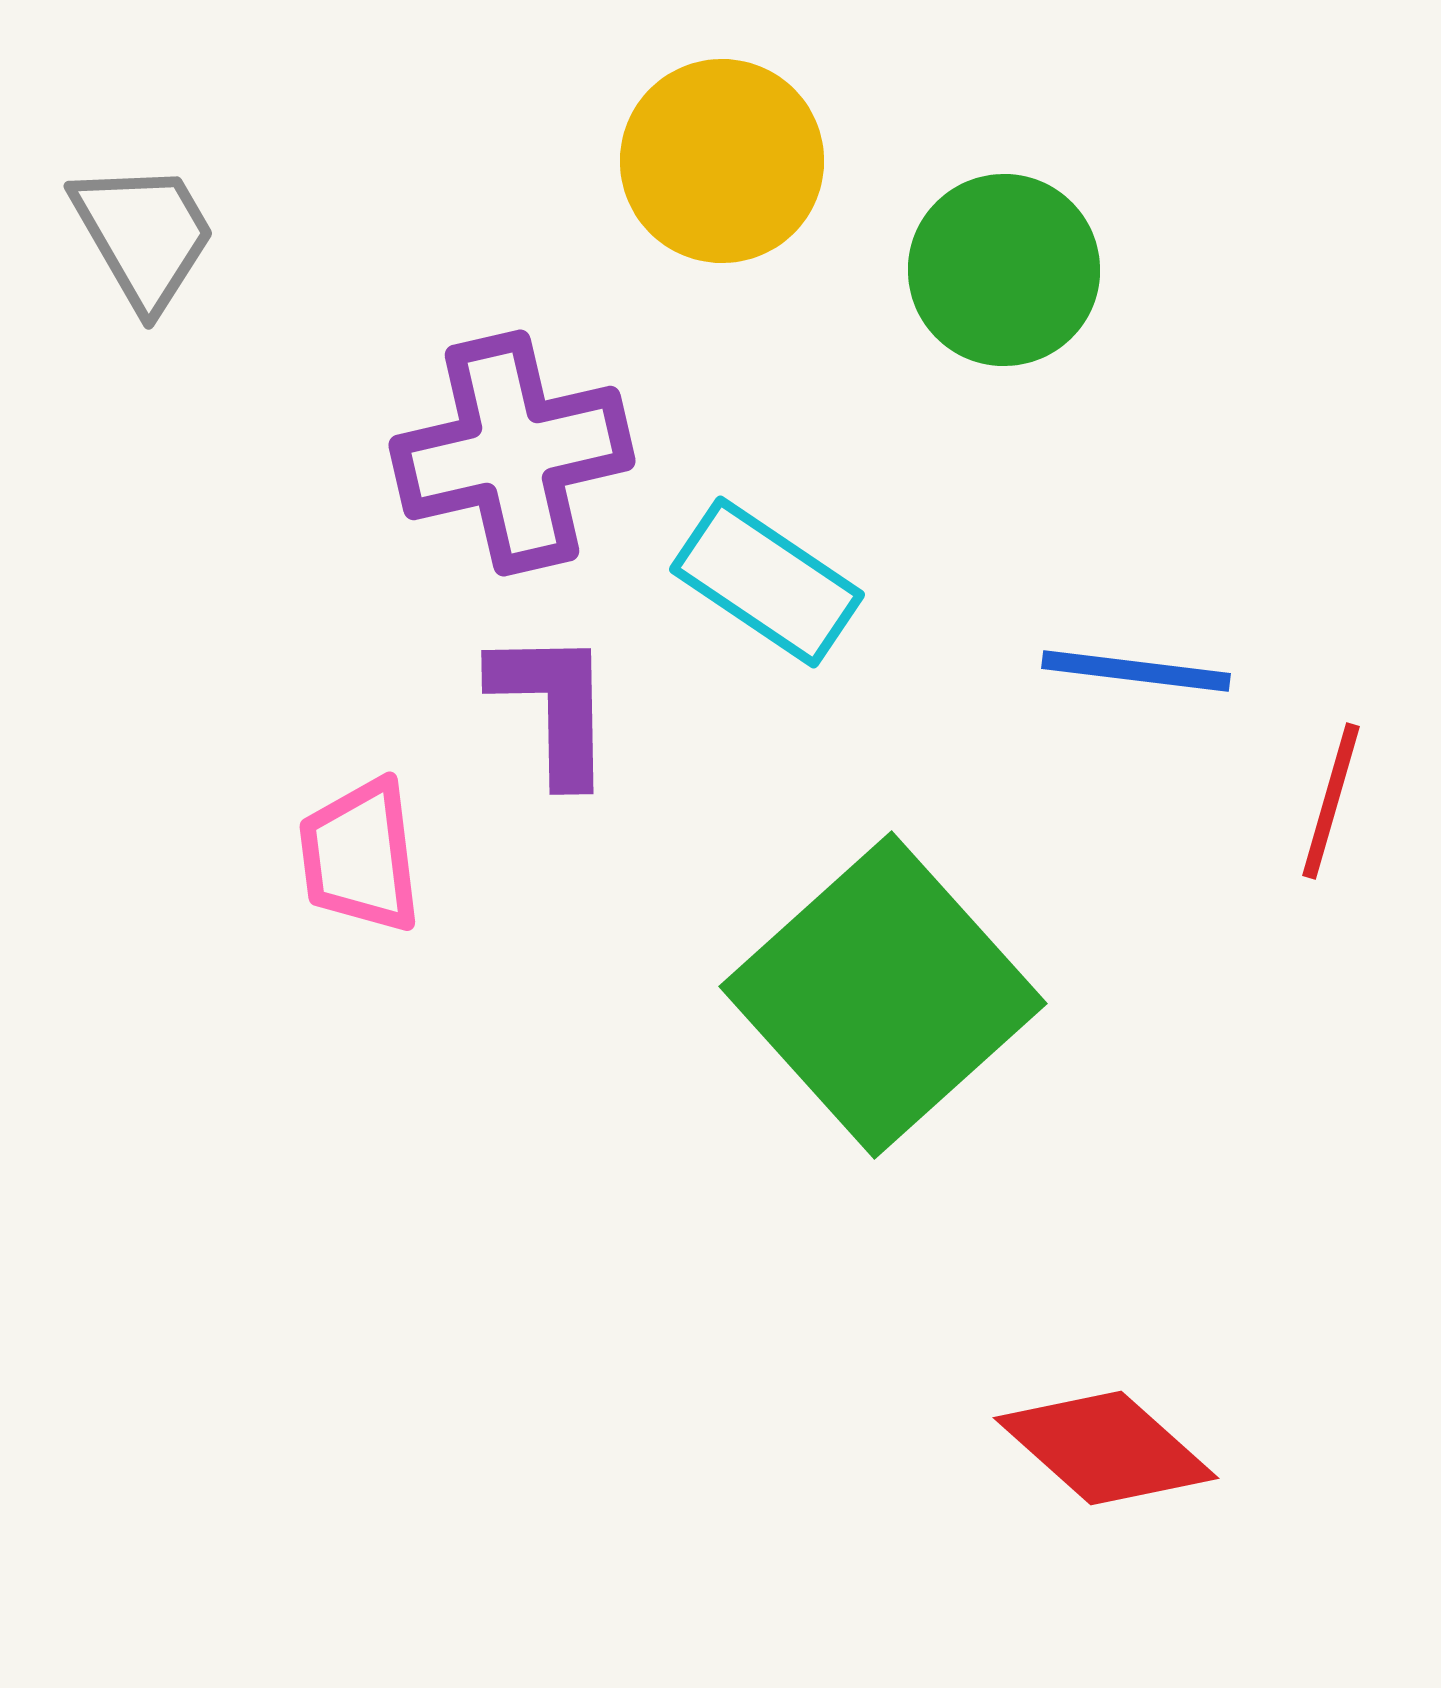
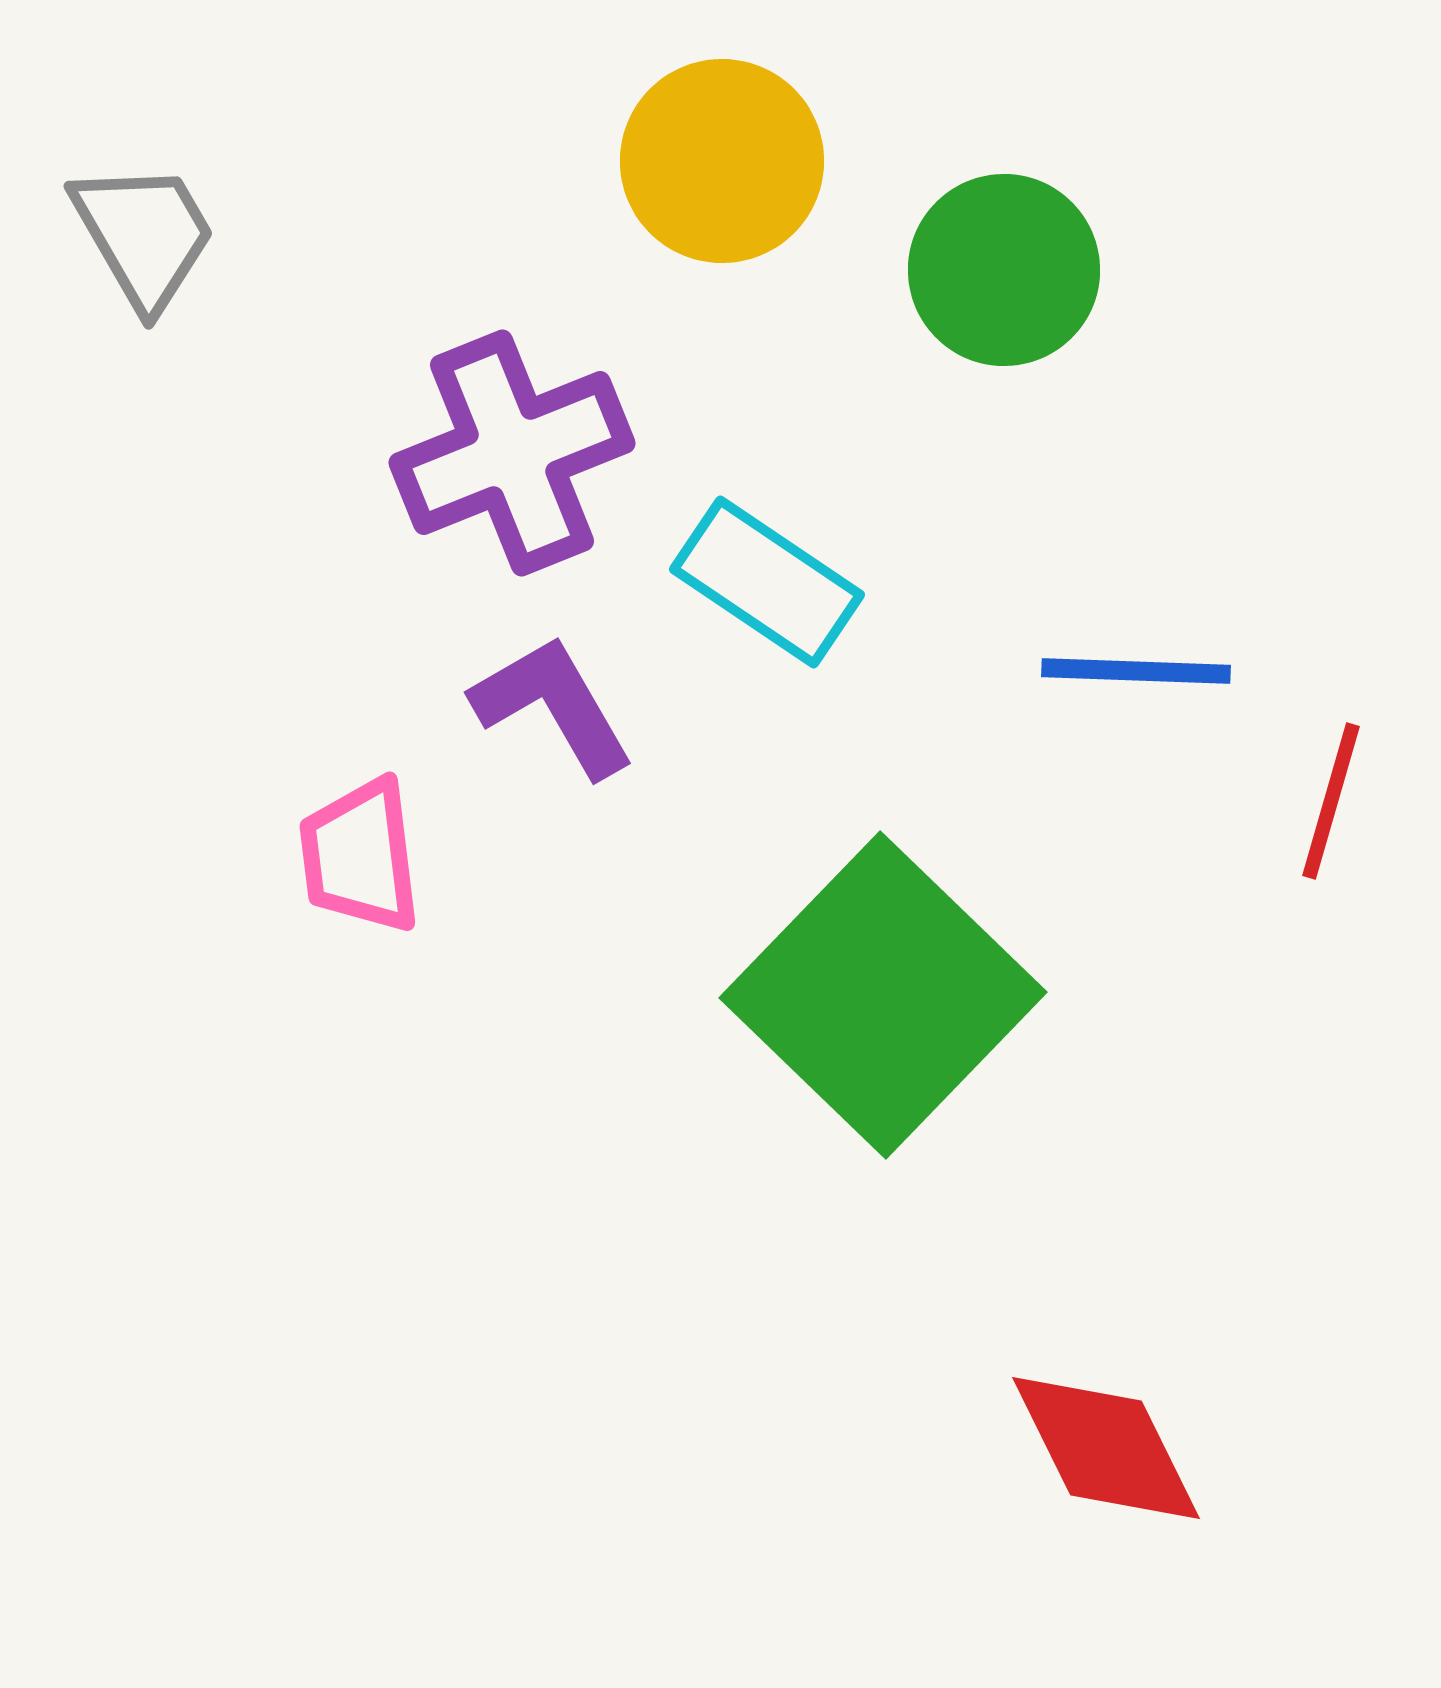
purple cross: rotated 9 degrees counterclockwise
blue line: rotated 5 degrees counterclockwise
purple L-shape: rotated 29 degrees counterclockwise
green square: rotated 4 degrees counterclockwise
red diamond: rotated 22 degrees clockwise
